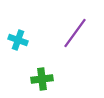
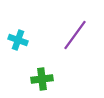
purple line: moved 2 px down
